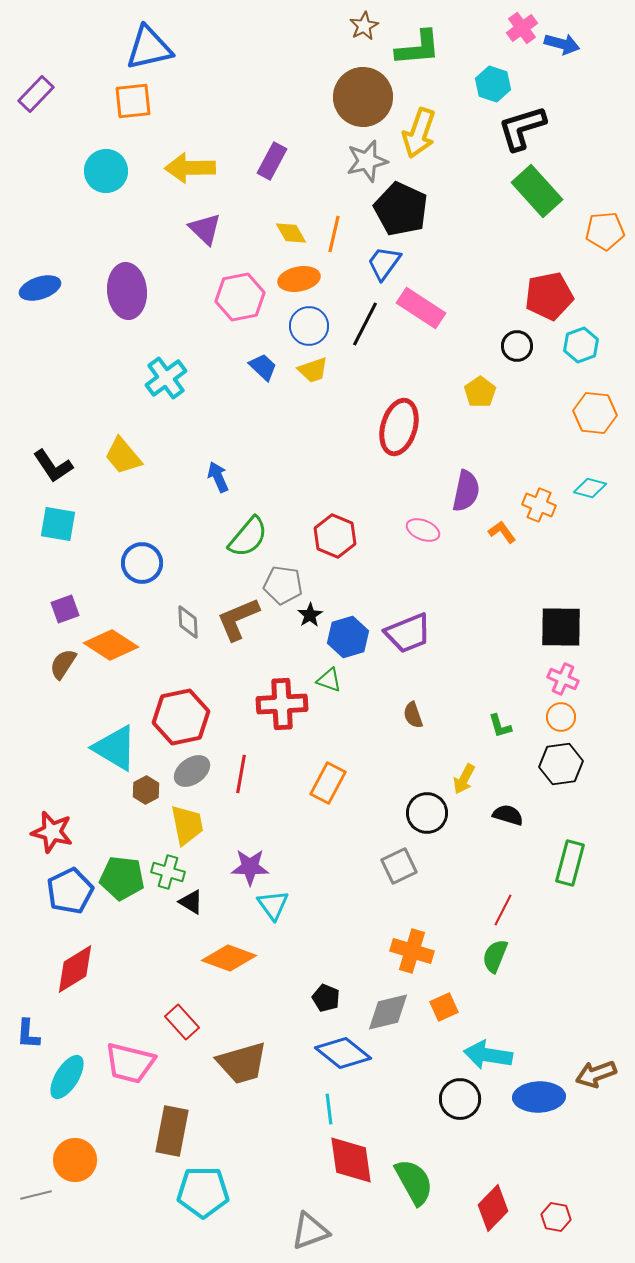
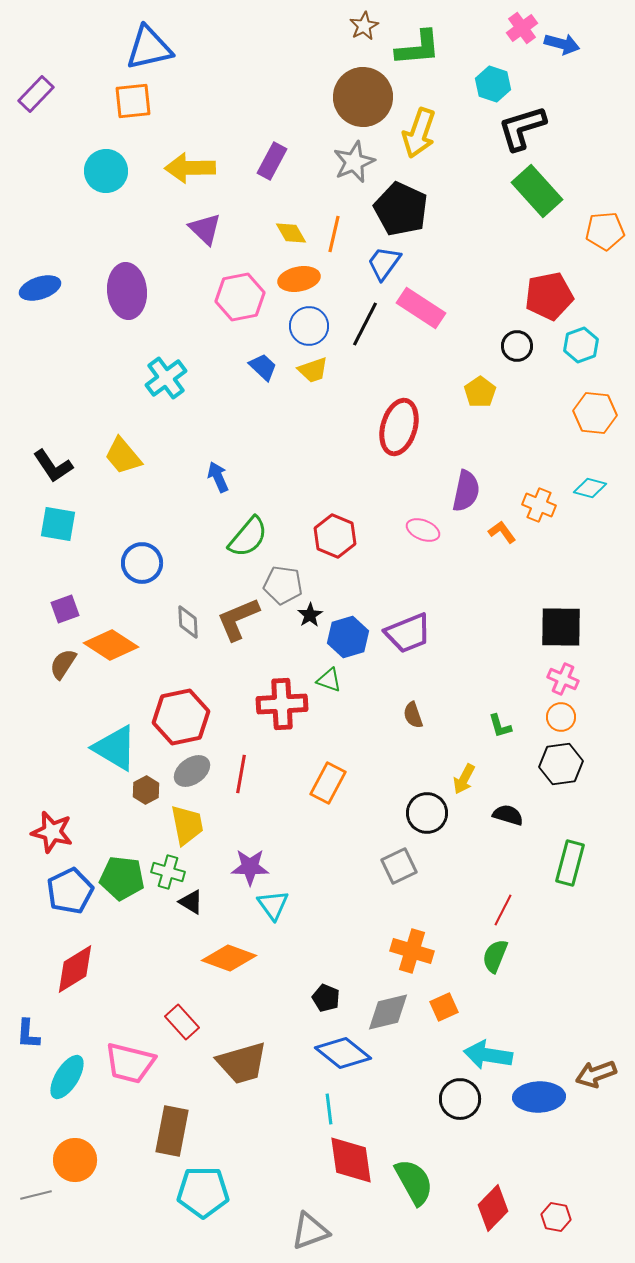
gray star at (367, 161): moved 13 px left, 1 px down; rotated 9 degrees counterclockwise
